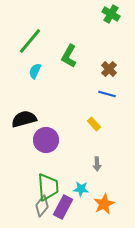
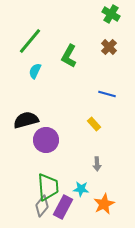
brown cross: moved 22 px up
black semicircle: moved 2 px right, 1 px down
